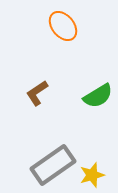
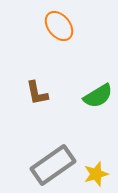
orange ellipse: moved 4 px left
brown L-shape: rotated 68 degrees counterclockwise
yellow star: moved 4 px right, 1 px up
